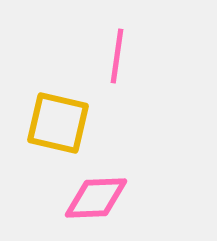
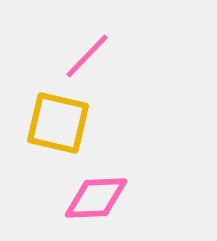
pink line: moved 30 px left; rotated 36 degrees clockwise
